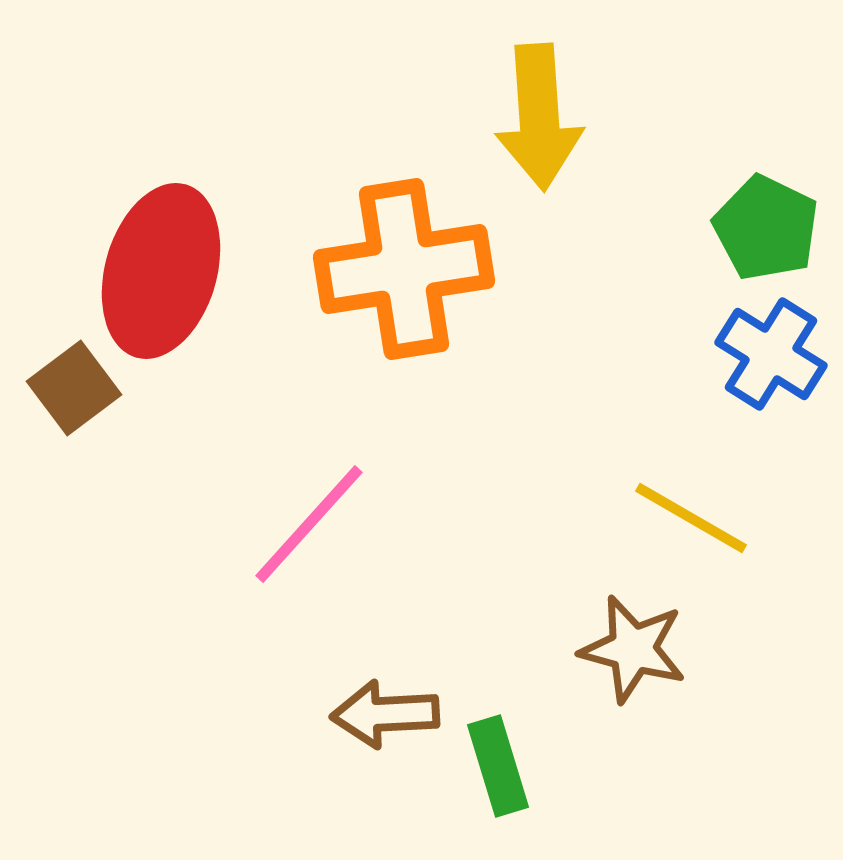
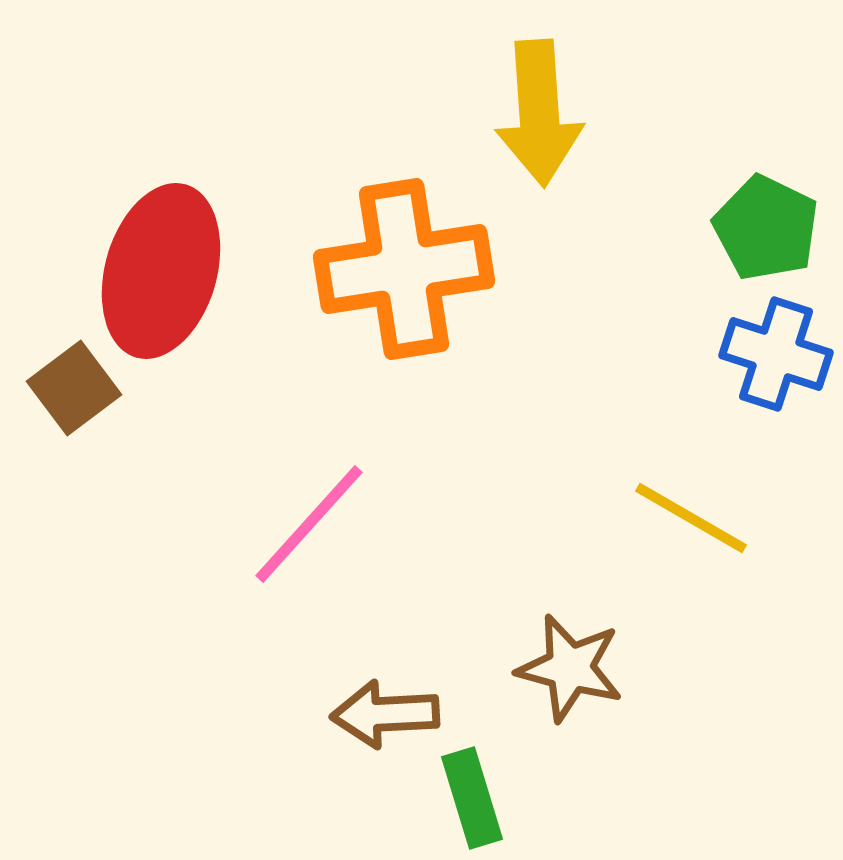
yellow arrow: moved 4 px up
blue cross: moved 5 px right; rotated 14 degrees counterclockwise
brown star: moved 63 px left, 19 px down
green rectangle: moved 26 px left, 32 px down
